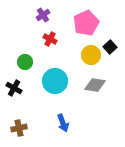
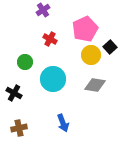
purple cross: moved 5 px up
pink pentagon: moved 1 px left, 6 px down
cyan circle: moved 2 px left, 2 px up
black cross: moved 5 px down
